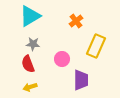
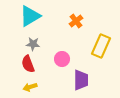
yellow rectangle: moved 5 px right
